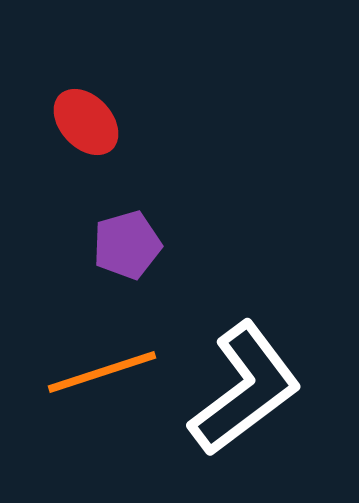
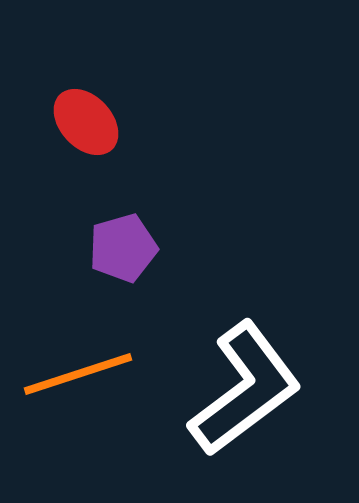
purple pentagon: moved 4 px left, 3 px down
orange line: moved 24 px left, 2 px down
